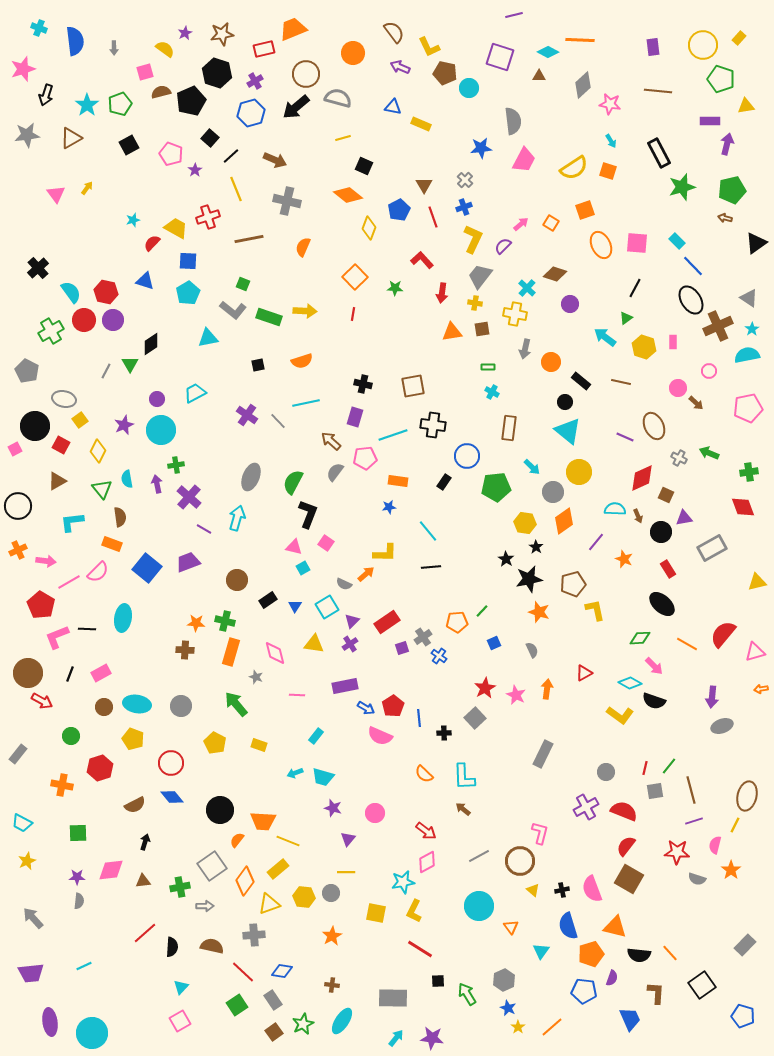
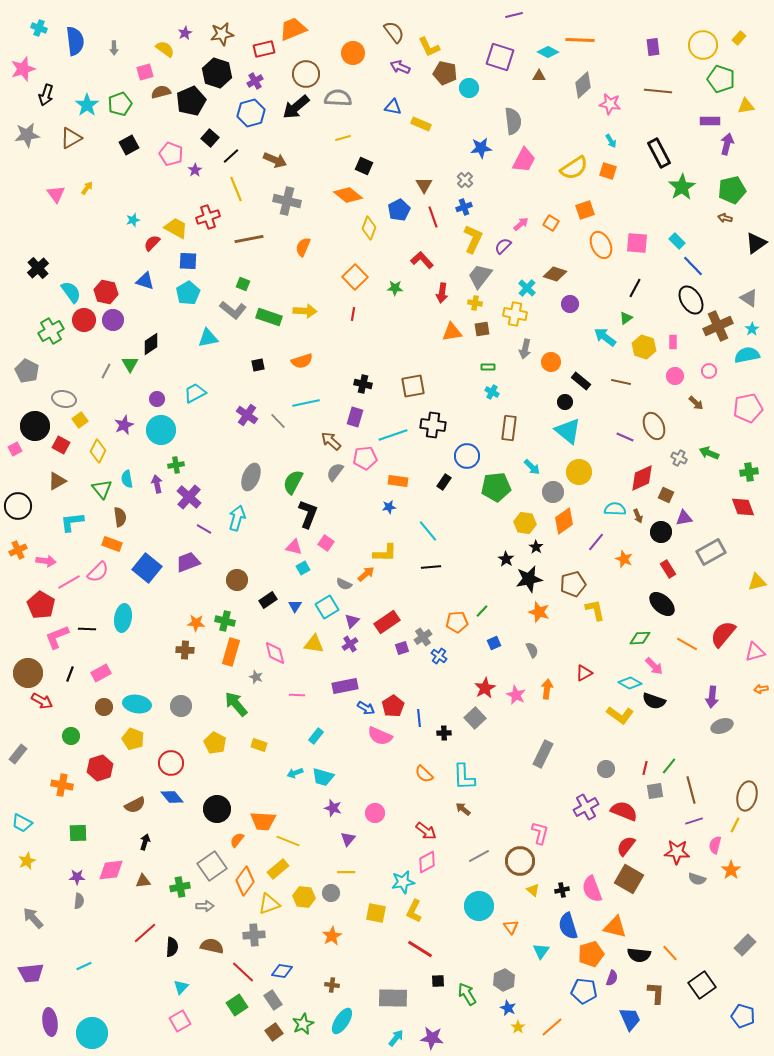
gray semicircle at (338, 98): rotated 12 degrees counterclockwise
green star at (682, 187): rotated 16 degrees counterclockwise
pink circle at (678, 388): moved 3 px left, 12 px up
gray rectangle at (712, 548): moved 1 px left, 4 px down
gray circle at (606, 772): moved 3 px up
black circle at (220, 810): moved 3 px left, 1 px up
